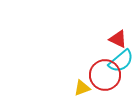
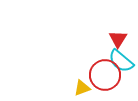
red triangle: rotated 36 degrees clockwise
cyan semicircle: rotated 80 degrees clockwise
